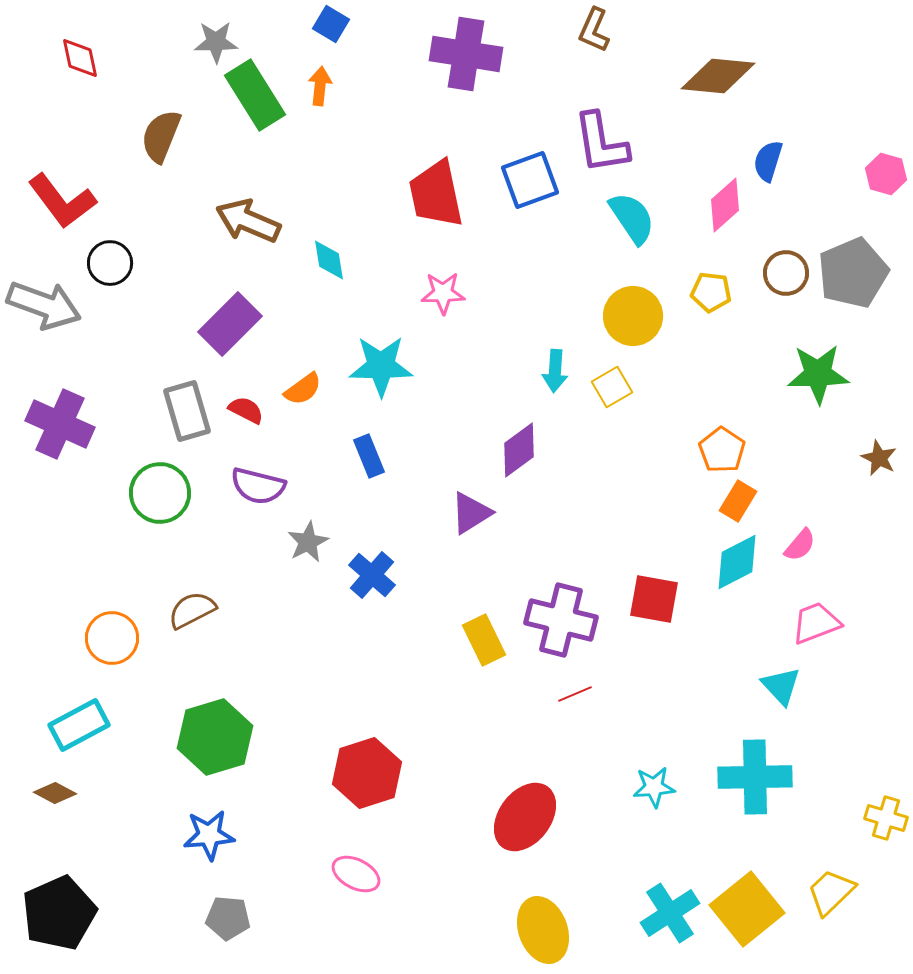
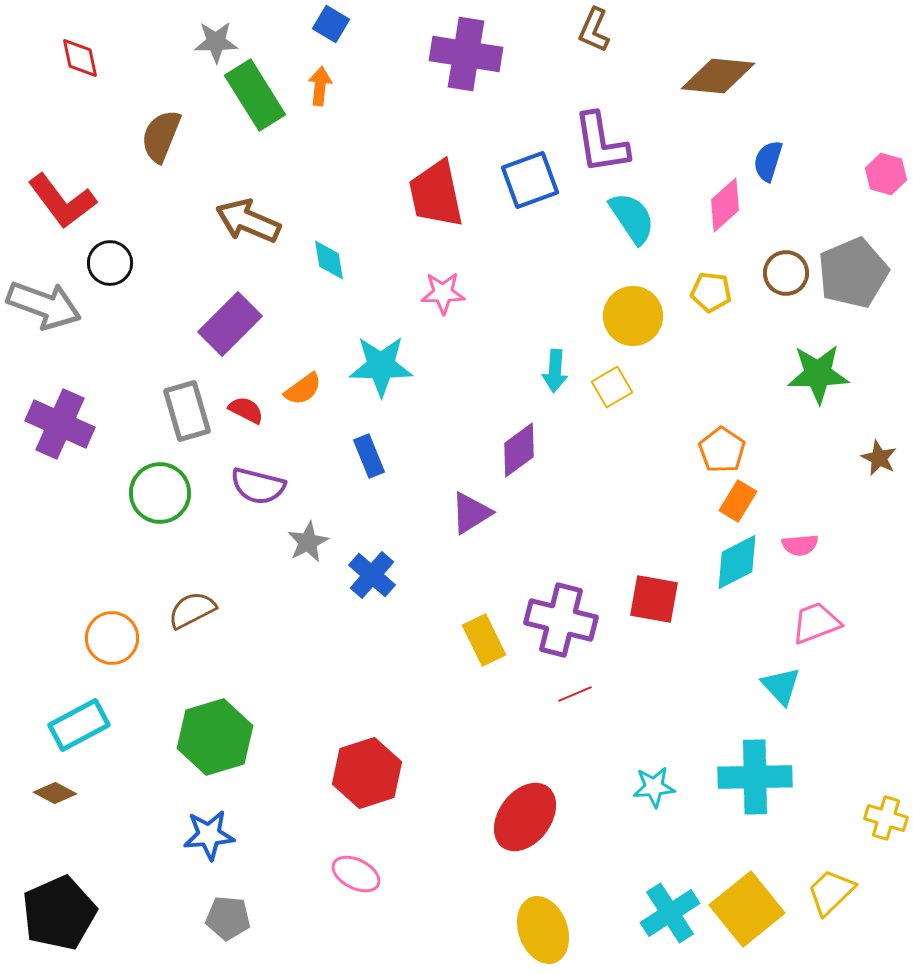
pink semicircle at (800, 545): rotated 45 degrees clockwise
